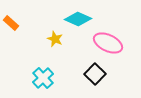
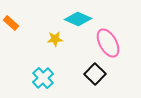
yellow star: rotated 28 degrees counterclockwise
pink ellipse: rotated 36 degrees clockwise
